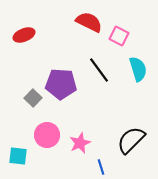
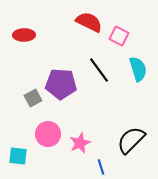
red ellipse: rotated 20 degrees clockwise
gray square: rotated 18 degrees clockwise
pink circle: moved 1 px right, 1 px up
